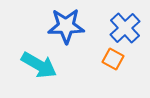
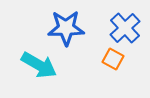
blue star: moved 2 px down
